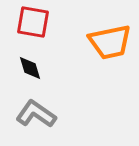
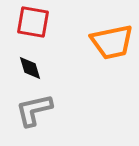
orange trapezoid: moved 2 px right
gray L-shape: moved 2 px left, 4 px up; rotated 48 degrees counterclockwise
